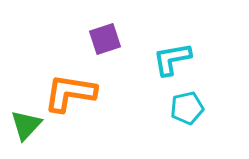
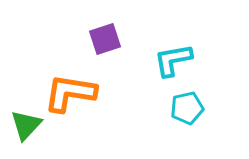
cyan L-shape: moved 1 px right, 1 px down
